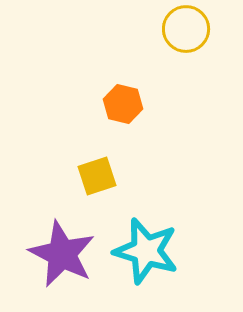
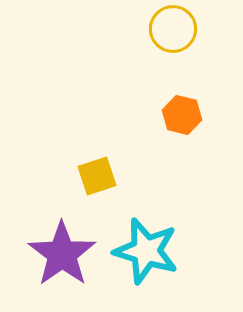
yellow circle: moved 13 px left
orange hexagon: moved 59 px right, 11 px down
purple star: rotated 10 degrees clockwise
